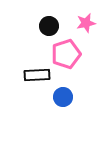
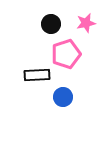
black circle: moved 2 px right, 2 px up
